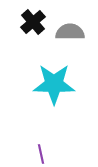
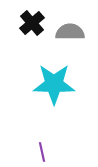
black cross: moved 1 px left, 1 px down
purple line: moved 1 px right, 2 px up
